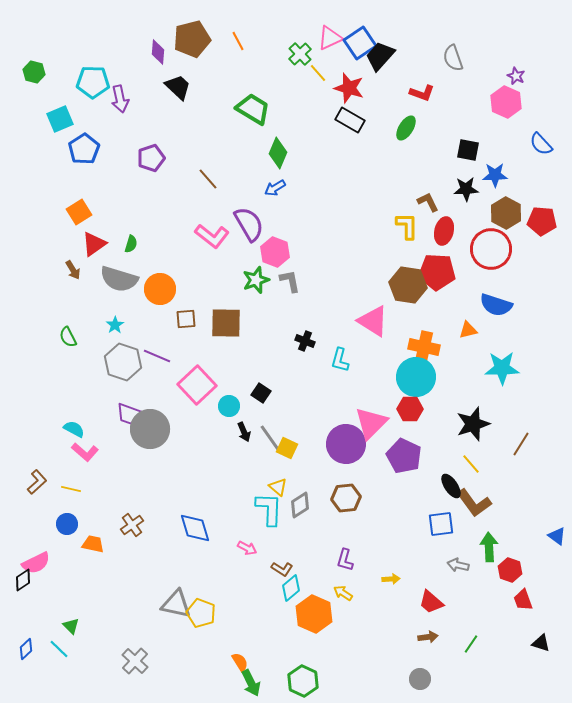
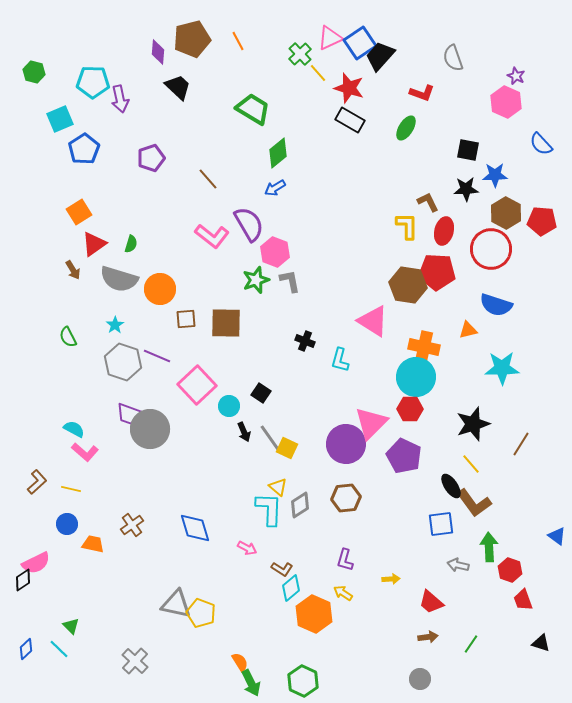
green diamond at (278, 153): rotated 28 degrees clockwise
